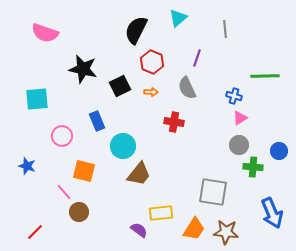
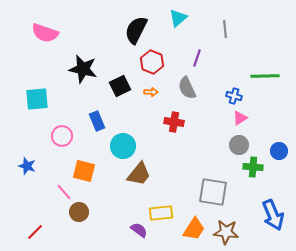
blue arrow: moved 1 px right, 2 px down
